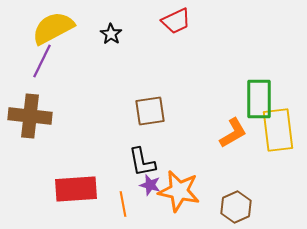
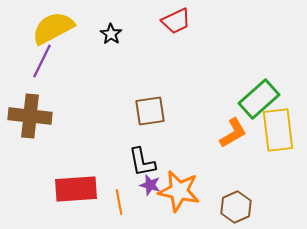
green rectangle: rotated 48 degrees clockwise
orange line: moved 4 px left, 2 px up
